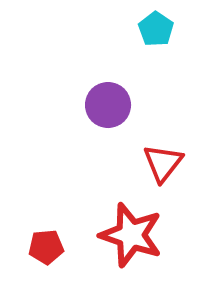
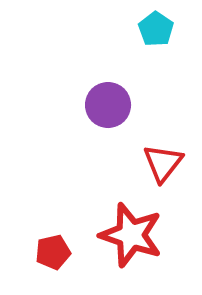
red pentagon: moved 7 px right, 5 px down; rotated 8 degrees counterclockwise
